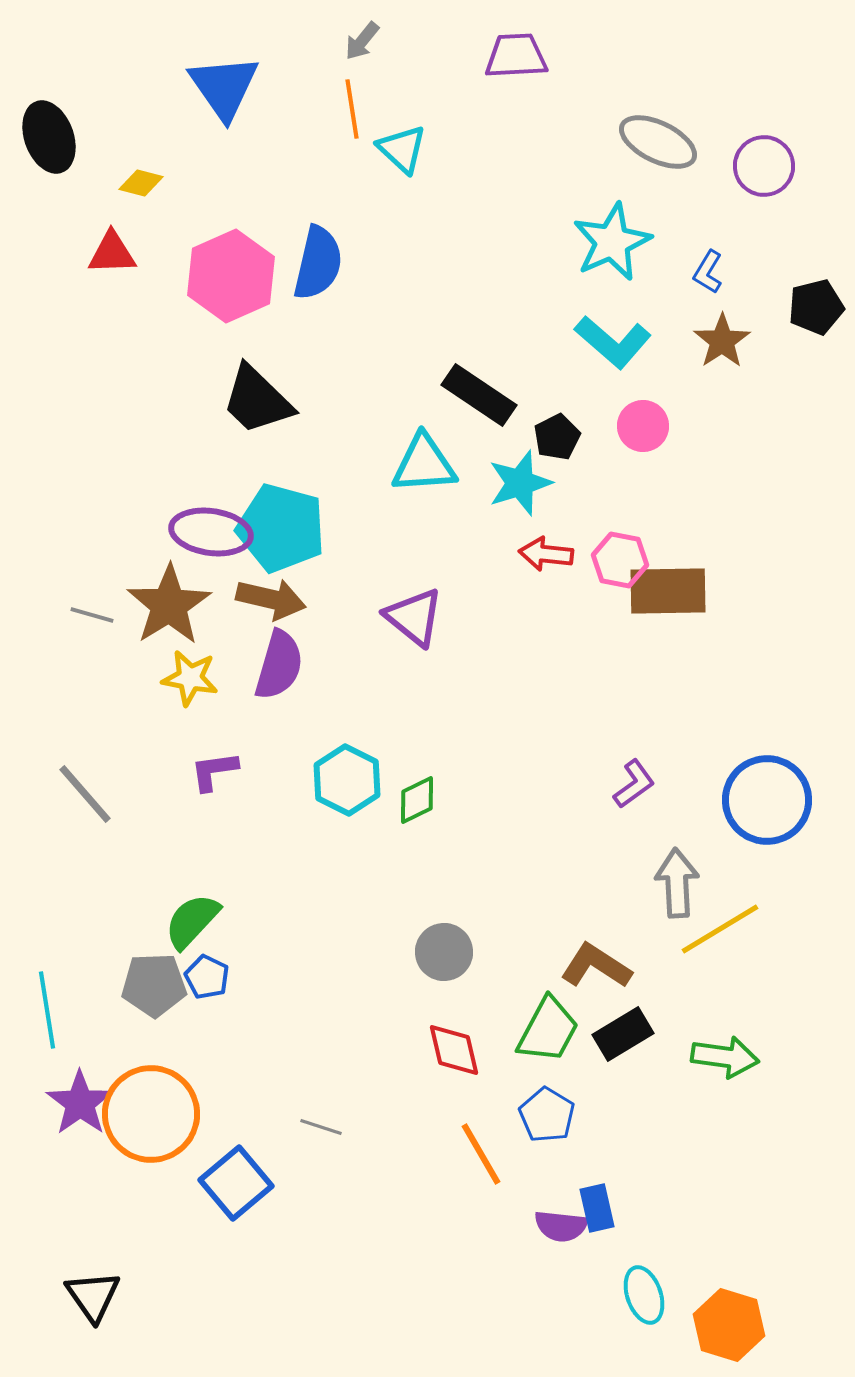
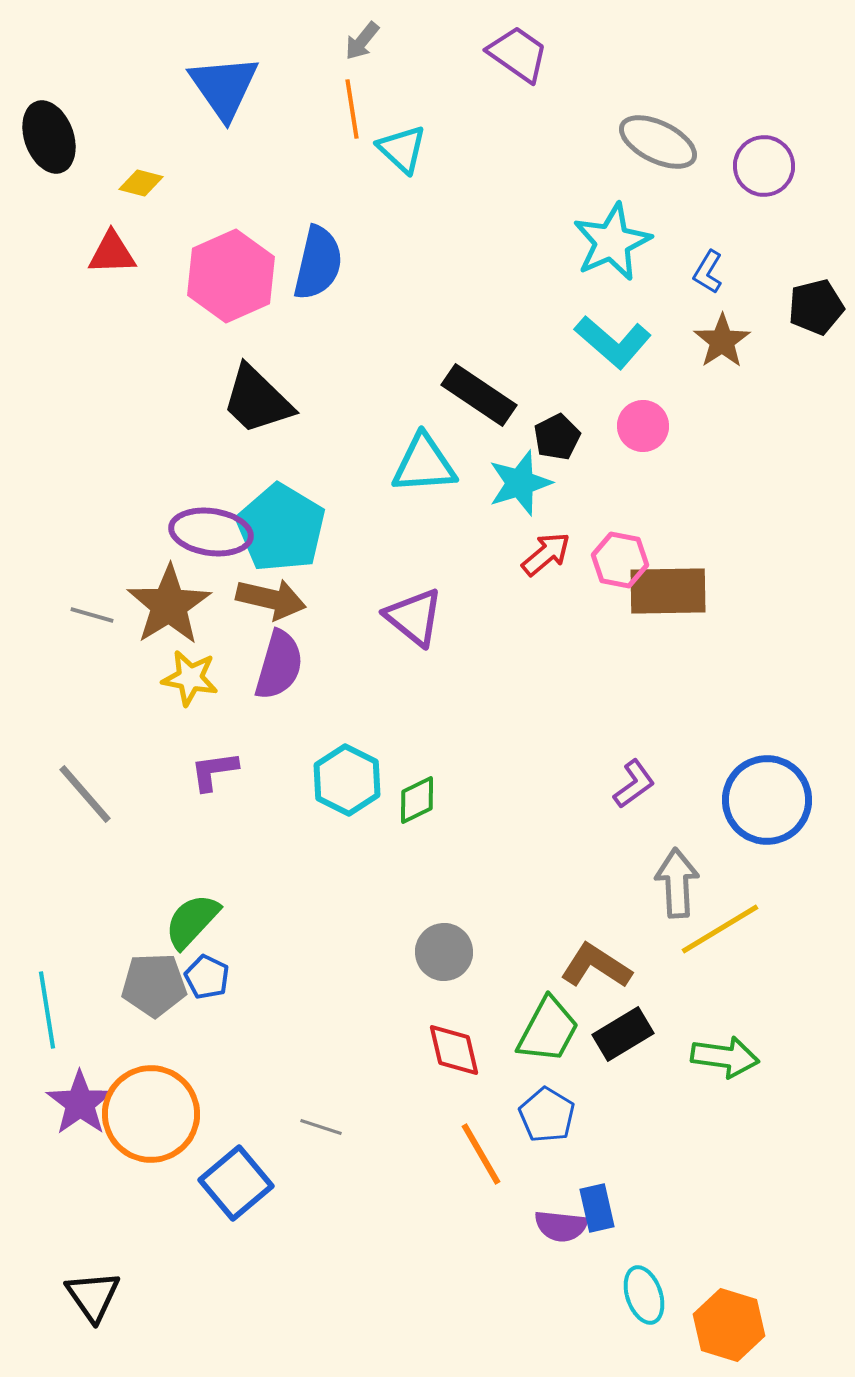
purple trapezoid at (516, 56): moved 2 px right, 2 px up; rotated 38 degrees clockwise
cyan pentagon at (281, 528): rotated 16 degrees clockwise
red arrow at (546, 554): rotated 134 degrees clockwise
